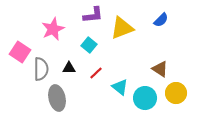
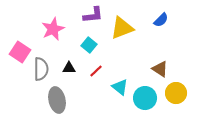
red line: moved 2 px up
gray ellipse: moved 2 px down
